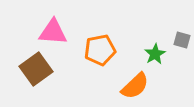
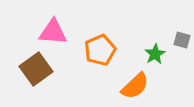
orange pentagon: rotated 12 degrees counterclockwise
